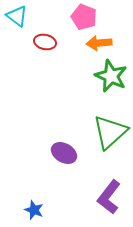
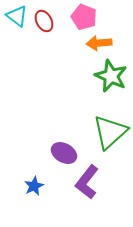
red ellipse: moved 1 px left, 21 px up; rotated 50 degrees clockwise
purple L-shape: moved 22 px left, 15 px up
blue star: moved 24 px up; rotated 24 degrees clockwise
